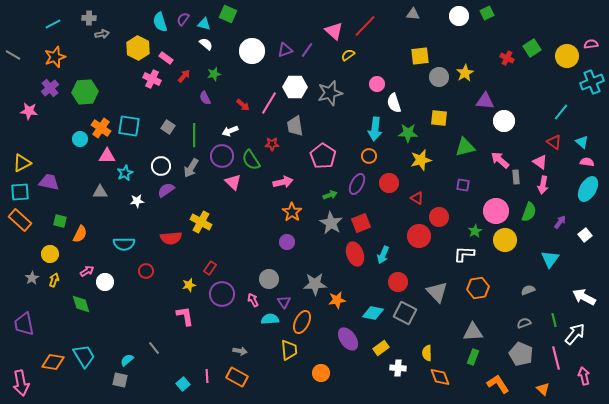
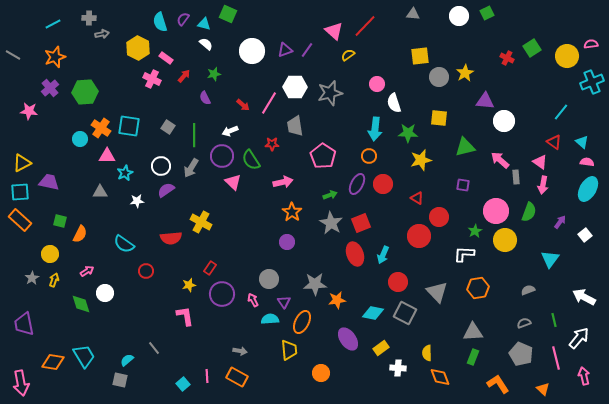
red circle at (389, 183): moved 6 px left, 1 px down
cyan semicircle at (124, 244): rotated 35 degrees clockwise
white circle at (105, 282): moved 11 px down
white arrow at (575, 334): moved 4 px right, 4 px down
